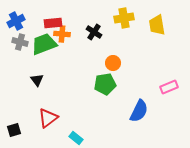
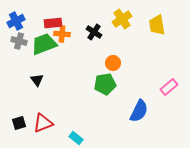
yellow cross: moved 2 px left, 1 px down; rotated 24 degrees counterclockwise
gray cross: moved 1 px left, 1 px up
pink rectangle: rotated 18 degrees counterclockwise
red triangle: moved 5 px left, 5 px down; rotated 15 degrees clockwise
black square: moved 5 px right, 7 px up
